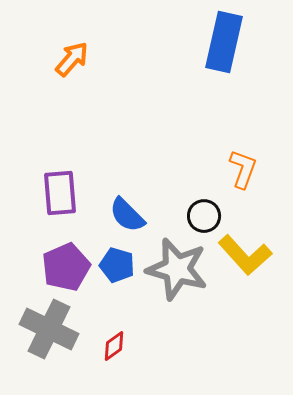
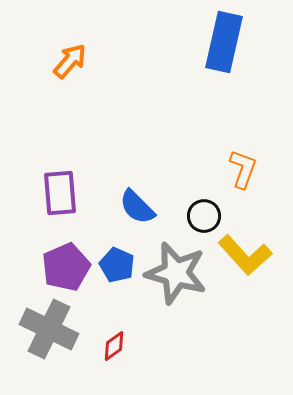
orange arrow: moved 2 px left, 2 px down
blue semicircle: moved 10 px right, 8 px up
blue pentagon: rotated 8 degrees clockwise
gray star: moved 1 px left, 4 px down
